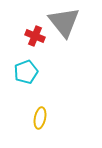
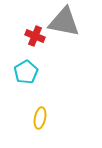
gray triangle: rotated 40 degrees counterclockwise
cyan pentagon: rotated 10 degrees counterclockwise
